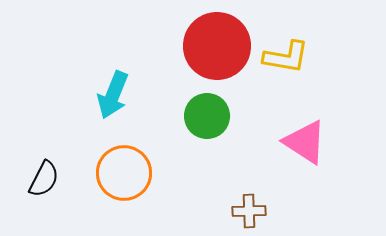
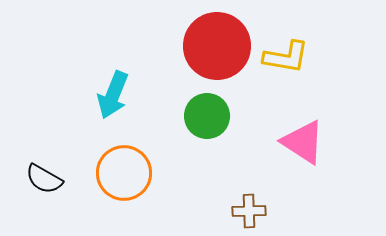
pink triangle: moved 2 px left
black semicircle: rotated 93 degrees clockwise
